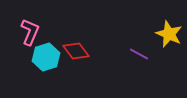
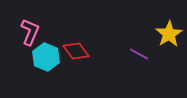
yellow star: rotated 16 degrees clockwise
cyan hexagon: rotated 20 degrees counterclockwise
